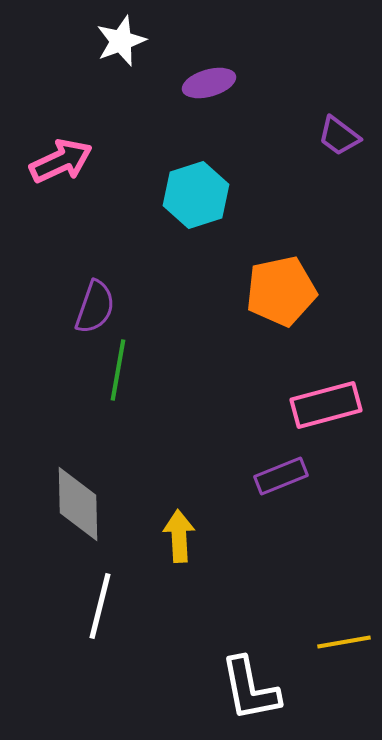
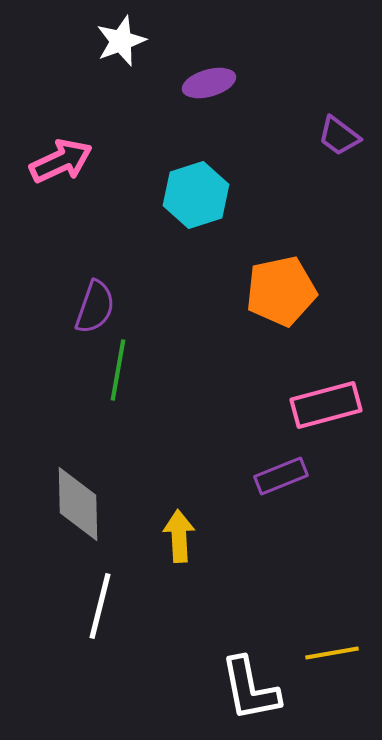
yellow line: moved 12 px left, 11 px down
